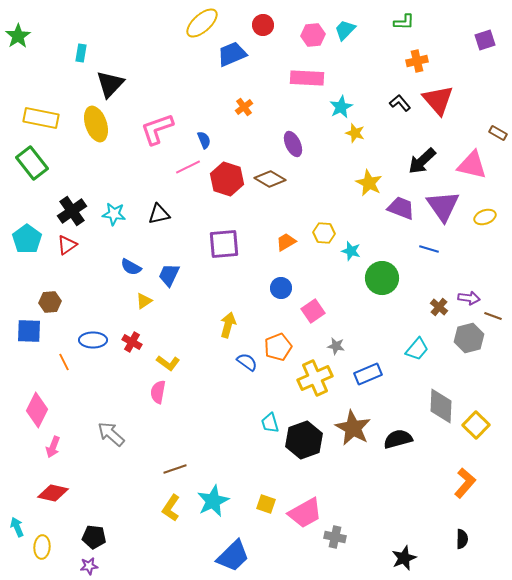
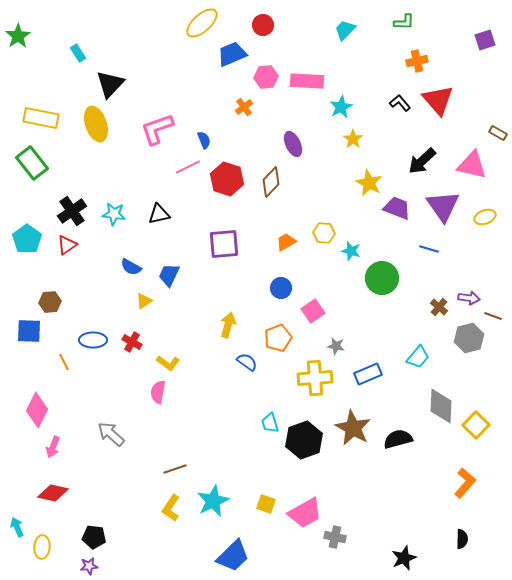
pink hexagon at (313, 35): moved 47 px left, 42 px down
cyan rectangle at (81, 53): moved 3 px left; rotated 42 degrees counterclockwise
pink rectangle at (307, 78): moved 3 px down
yellow star at (355, 133): moved 2 px left, 6 px down; rotated 18 degrees clockwise
brown diamond at (270, 179): moved 1 px right, 3 px down; rotated 76 degrees counterclockwise
purple trapezoid at (401, 208): moved 4 px left
orange pentagon at (278, 347): moved 9 px up
cyan trapezoid at (417, 349): moved 1 px right, 8 px down
yellow cross at (315, 378): rotated 20 degrees clockwise
